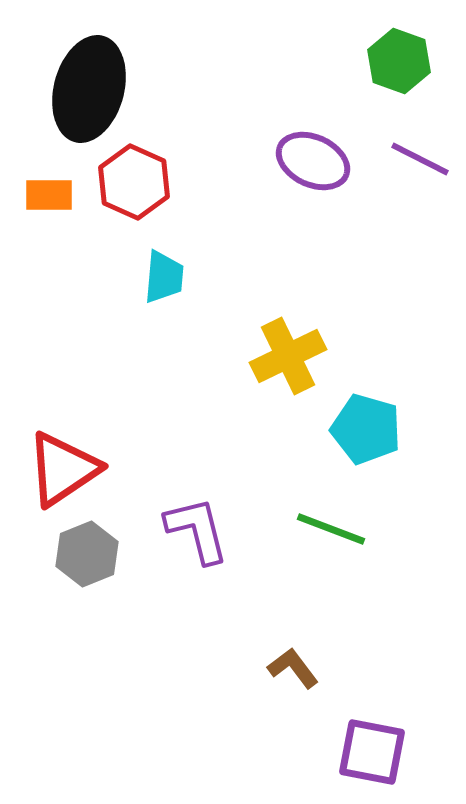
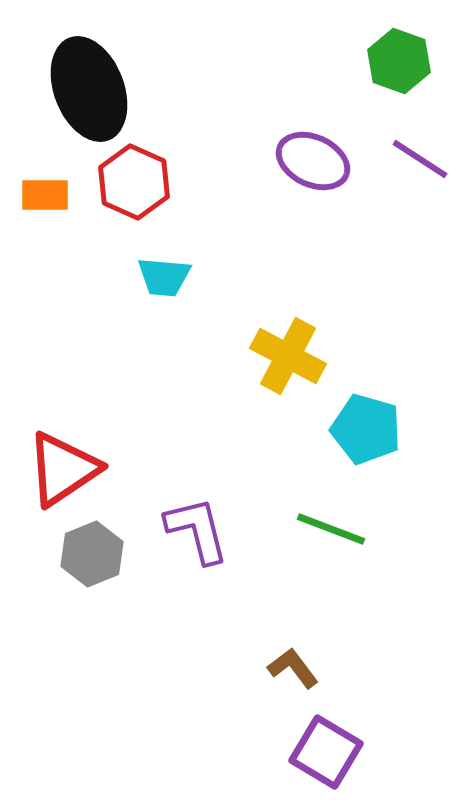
black ellipse: rotated 36 degrees counterclockwise
purple line: rotated 6 degrees clockwise
orange rectangle: moved 4 px left
cyan trapezoid: rotated 90 degrees clockwise
yellow cross: rotated 36 degrees counterclockwise
gray hexagon: moved 5 px right
purple square: moved 46 px left; rotated 20 degrees clockwise
